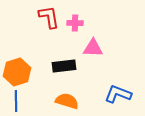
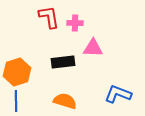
black rectangle: moved 1 px left, 4 px up
orange semicircle: moved 2 px left
